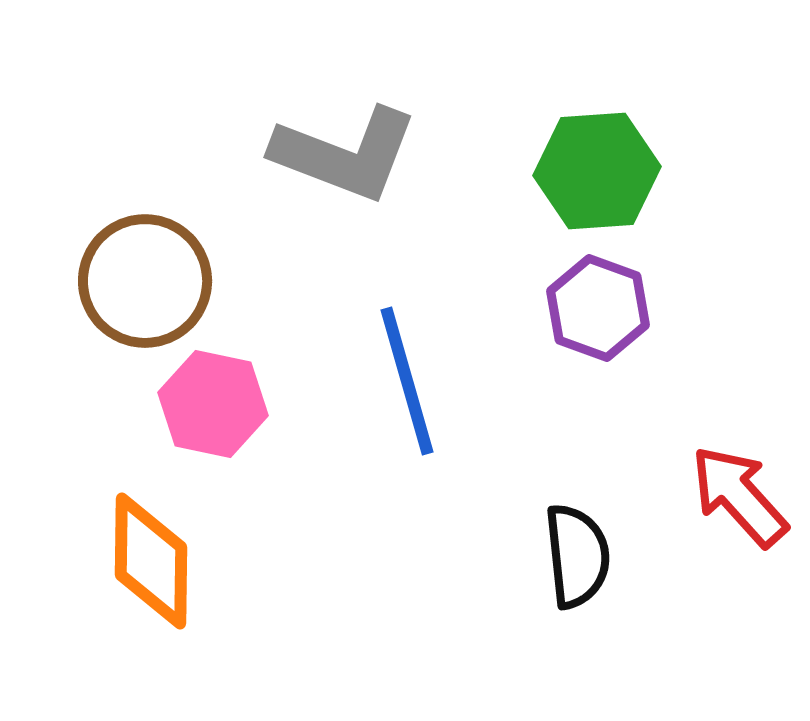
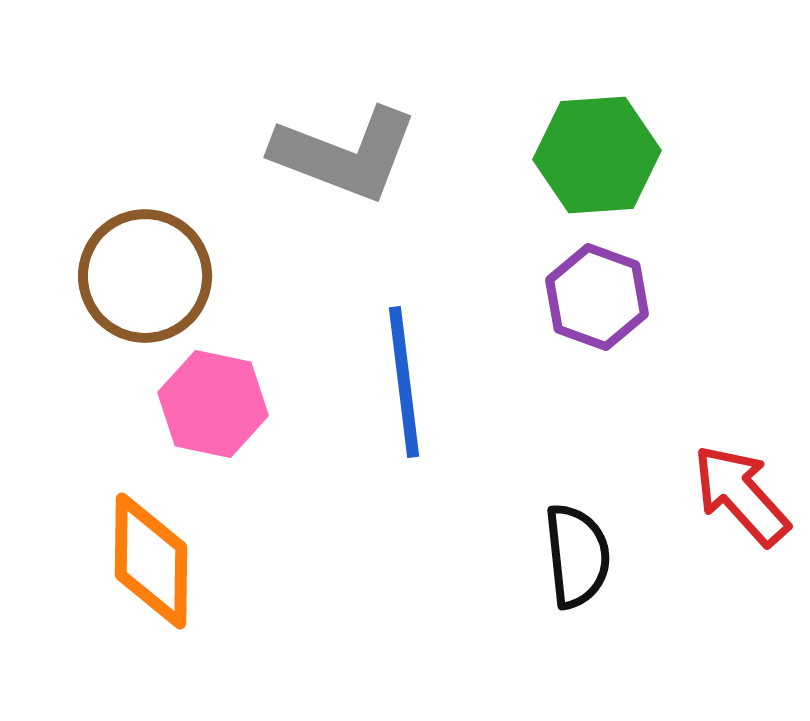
green hexagon: moved 16 px up
brown circle: moved 5 px up
purple hexagon: moved 1 px left, 11 px up
blue line: moved 3 px left, 1 px down; rotated 9 degrees clockwise
red arrow: moved 2 px right, 1 px up
